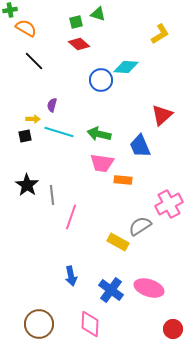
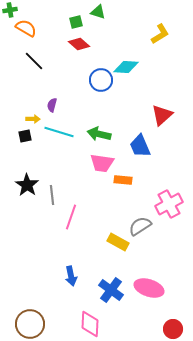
green triangle: moved 2 px up
brown circle: moved 9 px left
